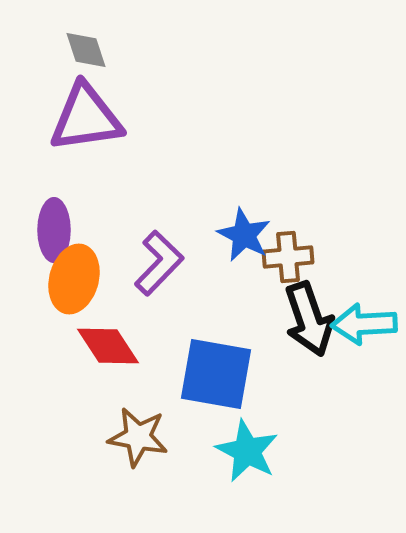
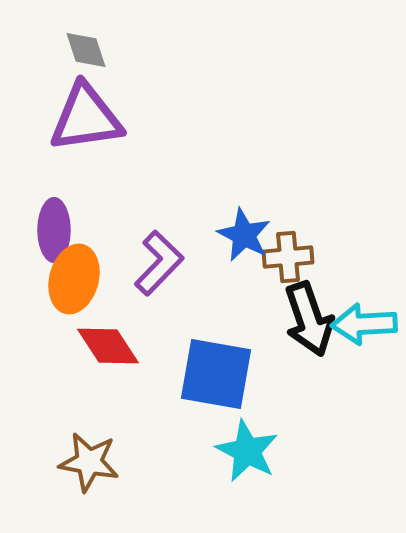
brown star: moved 49 px left, 25 px down
